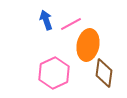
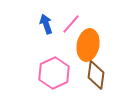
blue arrow: moved 4 px down
pink line: rotated 20 degrees counterclockwise
brown diamond: moved 8 px left, 2 px down
